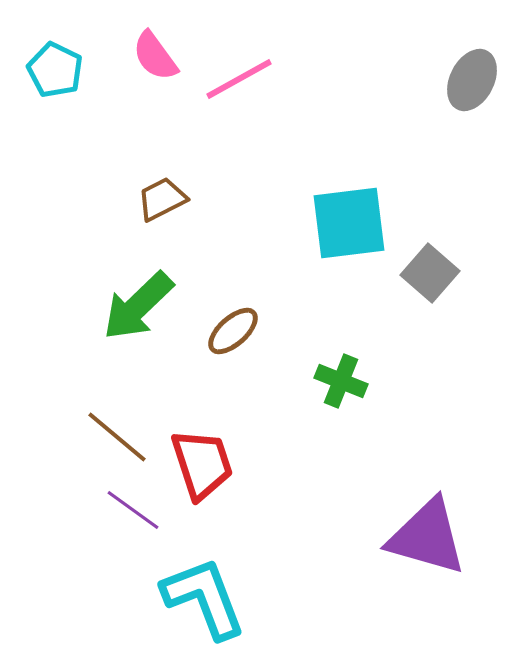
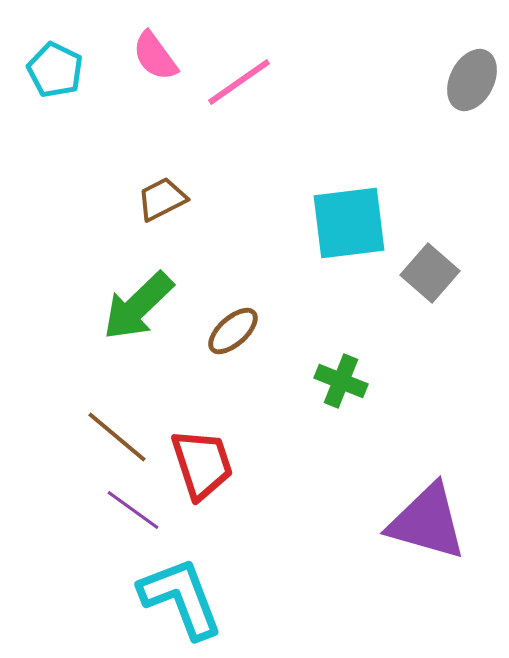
pink line: moved 3 px down; rotated 6 degrees counterclockwise
purple triangle: moved 15 px up
cyan L-shape: moved 23 px left
